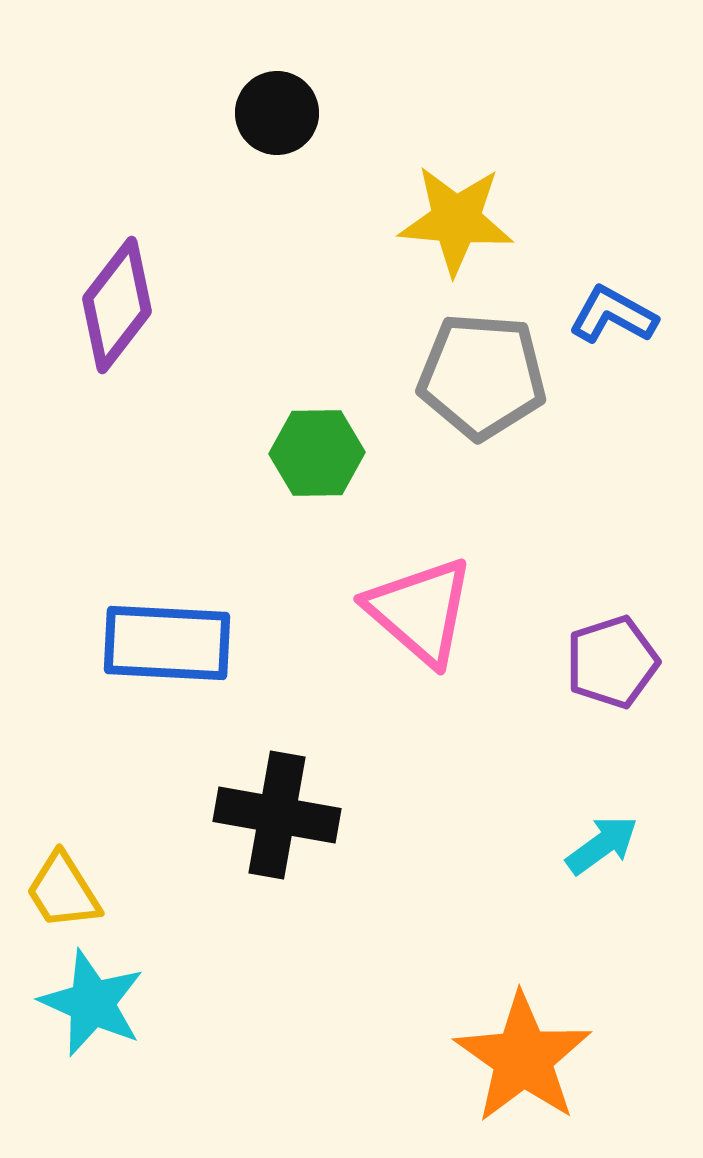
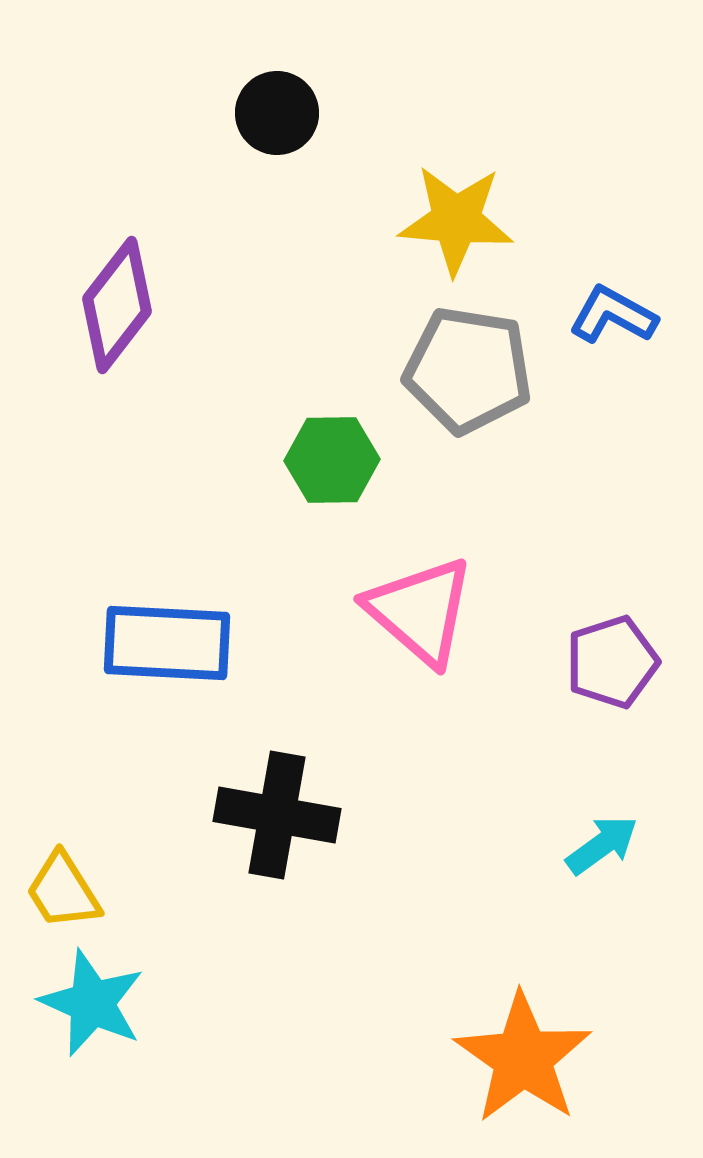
gray pentagon: moved 14 px left, 6 px up; rotated 5 degrees clockwise
green hexagon: moved 15 px right, 7 px down
